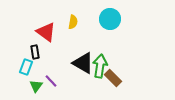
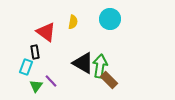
brown rectangle: moved 4 px left, 2 px down
